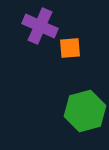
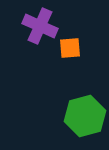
green hexagon: moved 5 px down
